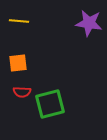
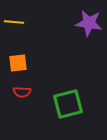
yellow line: moved 5 px left, 1 px down
green square: moved 18 px right
